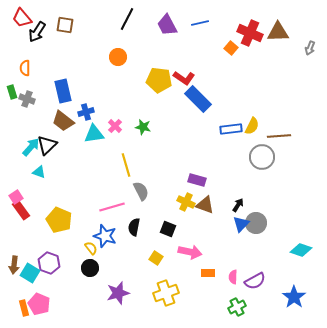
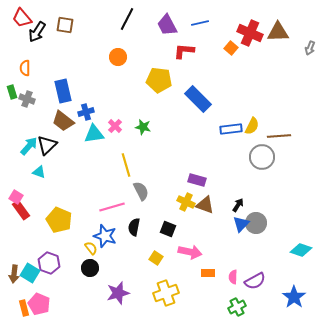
red L-shape at (184, 78): moved 27 px up; rotated 150 degrees clockwise
cyan arrow at (31, 147): moved 2 px left, 1 px up
pink square at (16, 197): rotated 24 degrees counterclockwise
brown arrow at (14, 265): moved 9 px down
